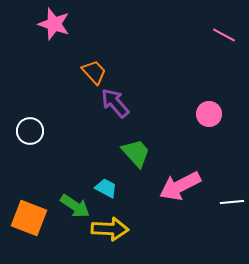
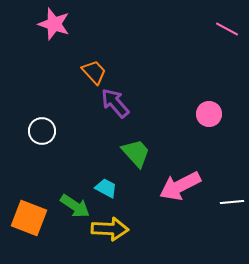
pink line: moved 3 px right, 6 px up
white circle: moved 12 px right
